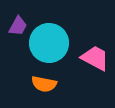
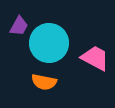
purple trapezoid: moved 1 px right
orange semicircle: moved 2 px up
